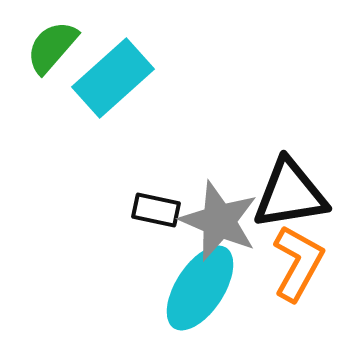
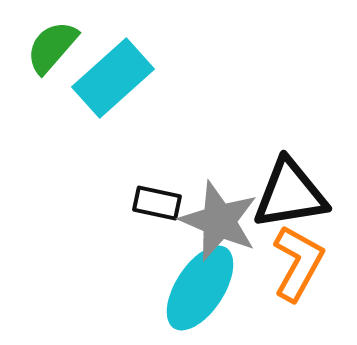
black rectangle: moved 1 px right, 7 px up
